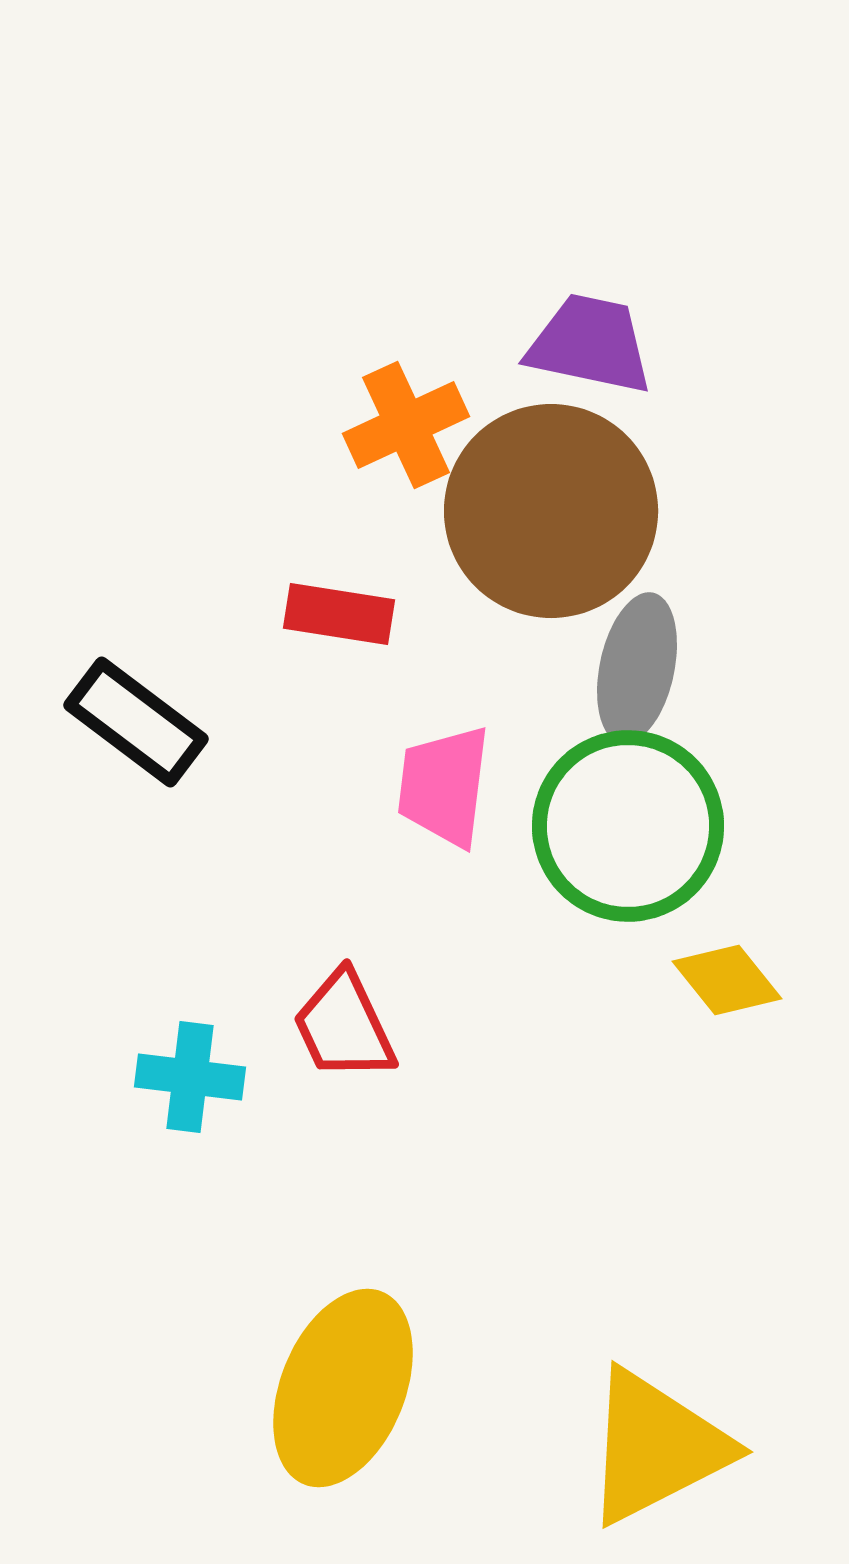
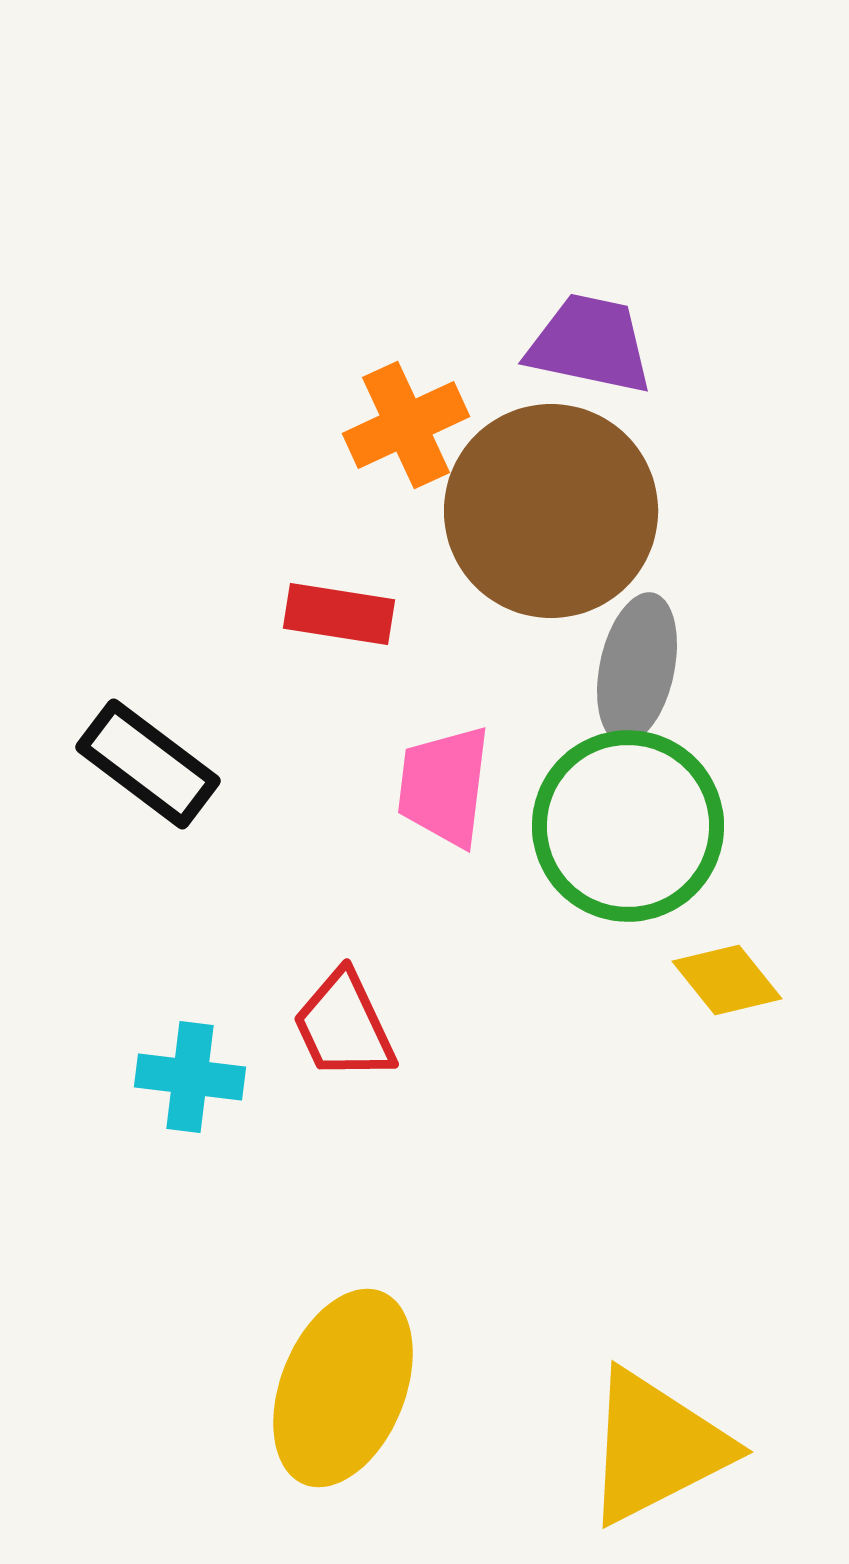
black rectangle: moved 12 px right, 42 px down
